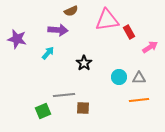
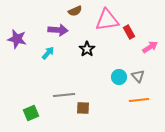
brown semicircle: moved 4 px right
black star: moved 3 px right, 14 px up
gray triangle: moved 1 px left, 2 px up; rotated 48 degrees clockwise
green square: moved 12 px left, 2 px down
